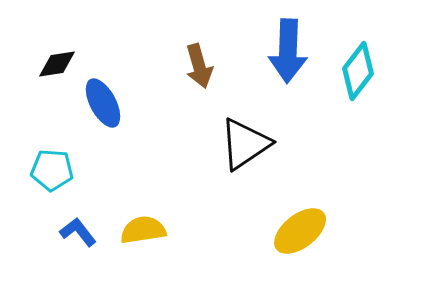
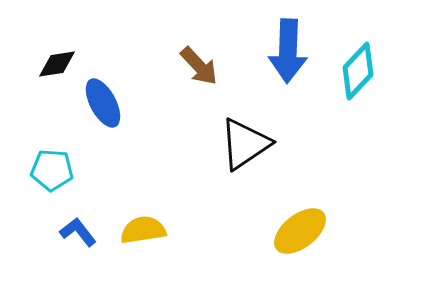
brown arrow: rotated 27 degrees counterclockwise
cyan diamond: rotated 6 degrees clockwise
